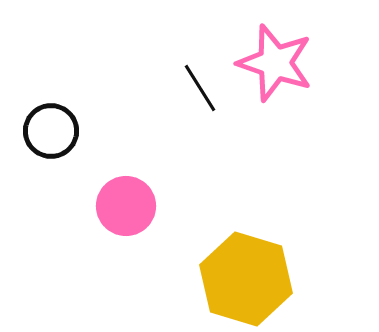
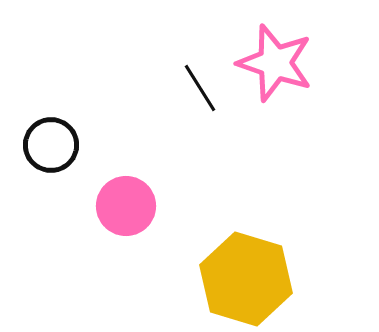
black circle: moved 14 px down
